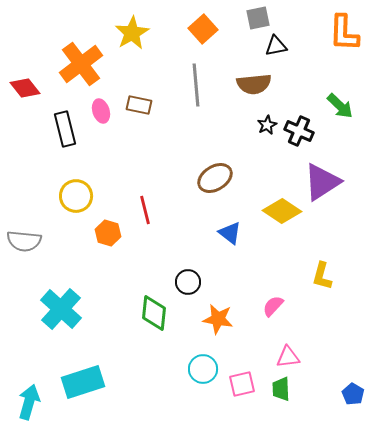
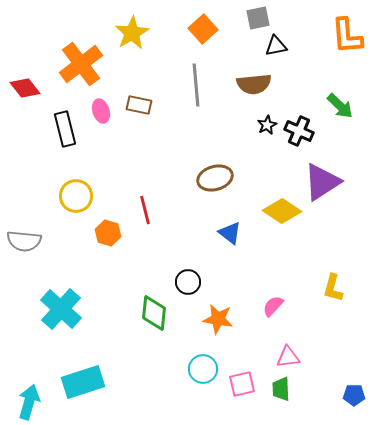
orange L-shape: moved 3 px right, 3 px down; rotated 6 degrees counterclockwise
brown ellipse: rotated 16 degrees clockwise
yellow L-shape: moved 11 px right, 12 px down
blue pentagon: moved 1 px right, 1 px down; rotated 30 degrees counterclockwise
